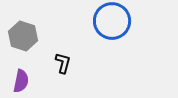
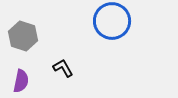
black L-shape: moved 5 px down; rotated 45 degrees counterclockwise
